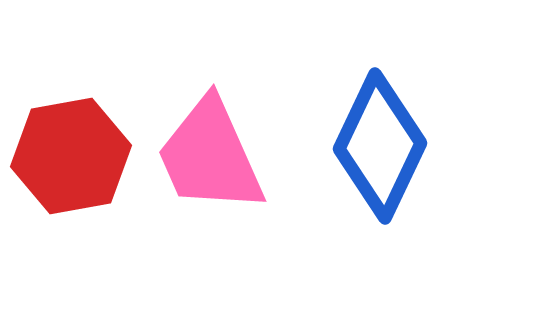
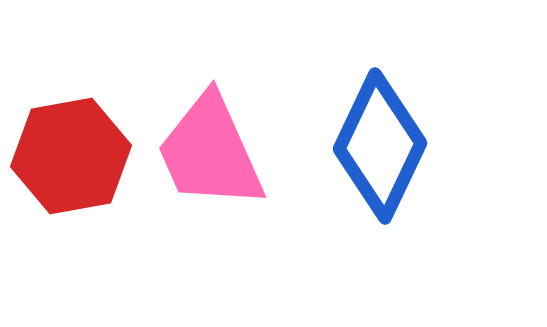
pink trapezoid: moved 4 px up
